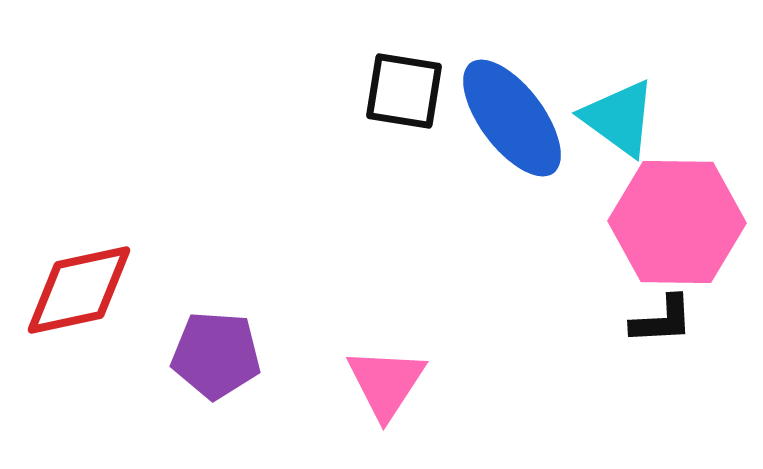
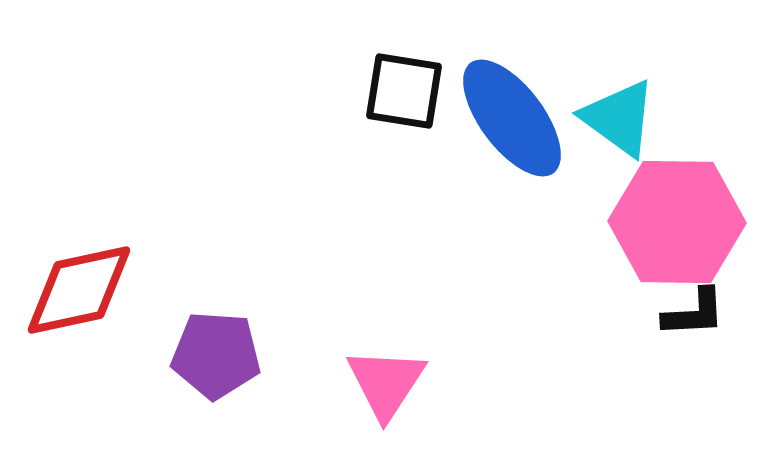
black L-shape: moved 32 px right, 7 px up
